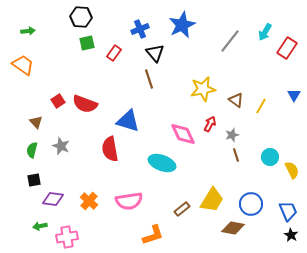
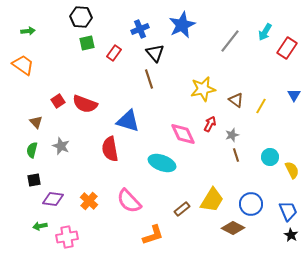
pink semicircle at (129, 201): rotated 56 degrees clockwise
brown diamond at (233, 228): rotated 15 degrees clockwise
